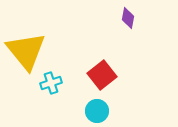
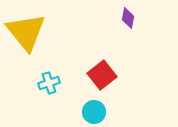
yellow triangle: moved 19 px up
cyan cross: moved 2 px left
cyan circle: moved 3 px left, 1 px down
